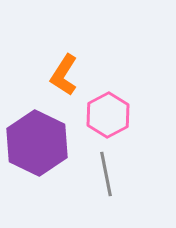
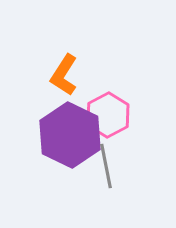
purple hexagon: moved 33 px right, 8 px up
gray line: moved 8 px up
